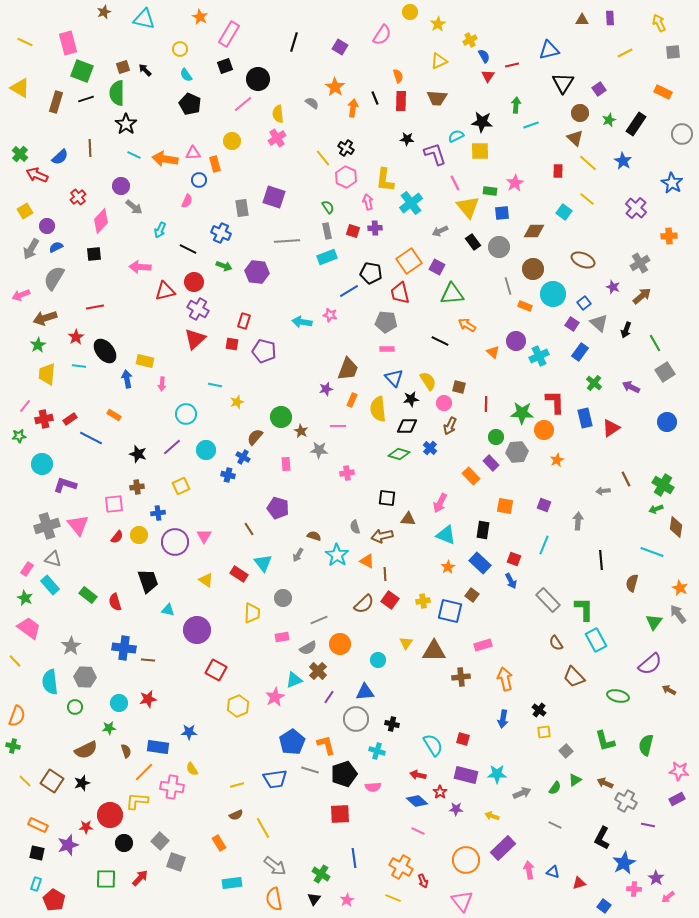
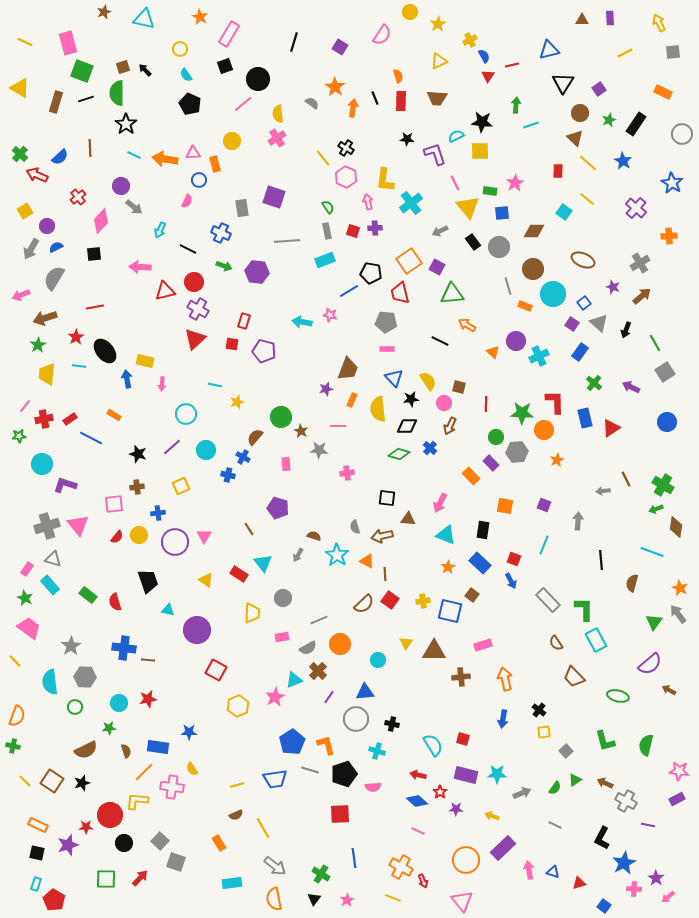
cyan rectangle at (327, 257): moved 2 px left, 3 px down
